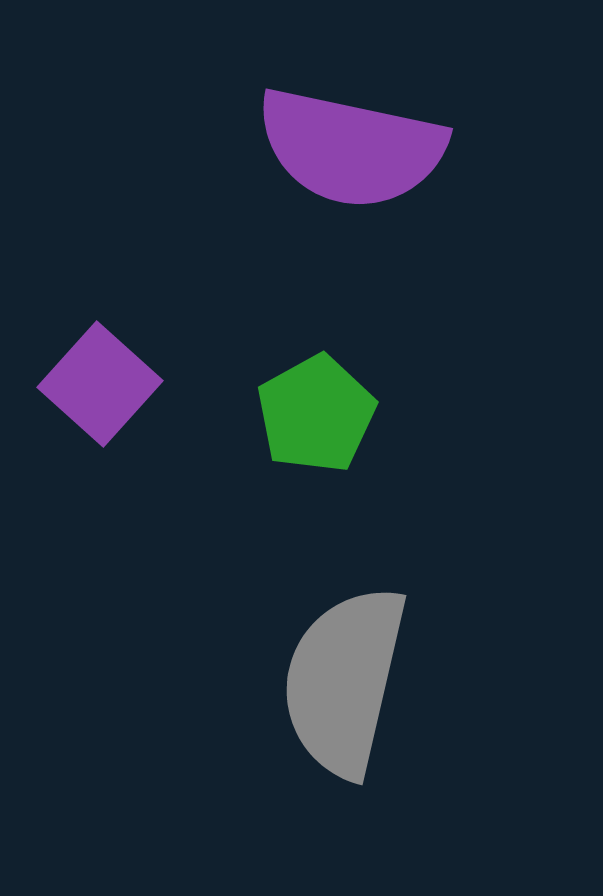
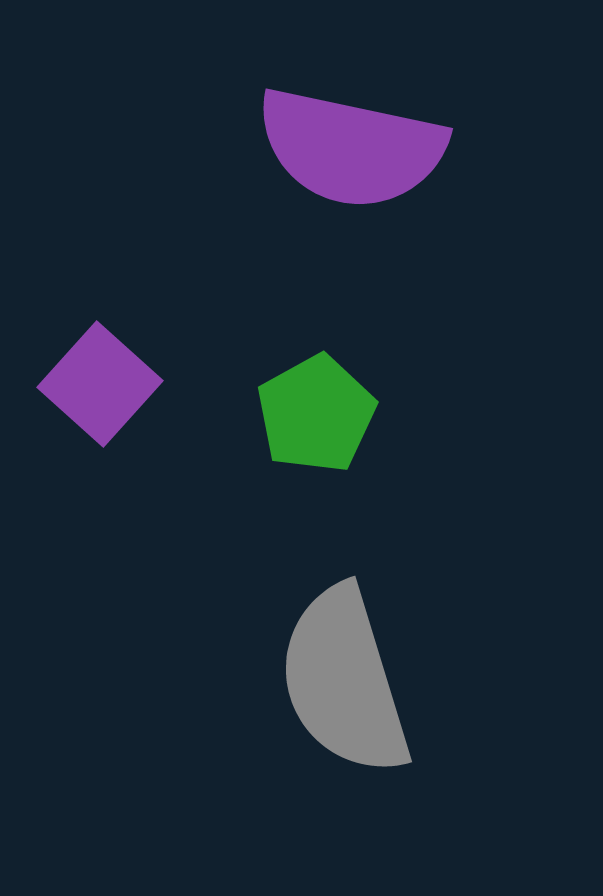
gray semicircle: rotated 30 degrees counterclockwise
